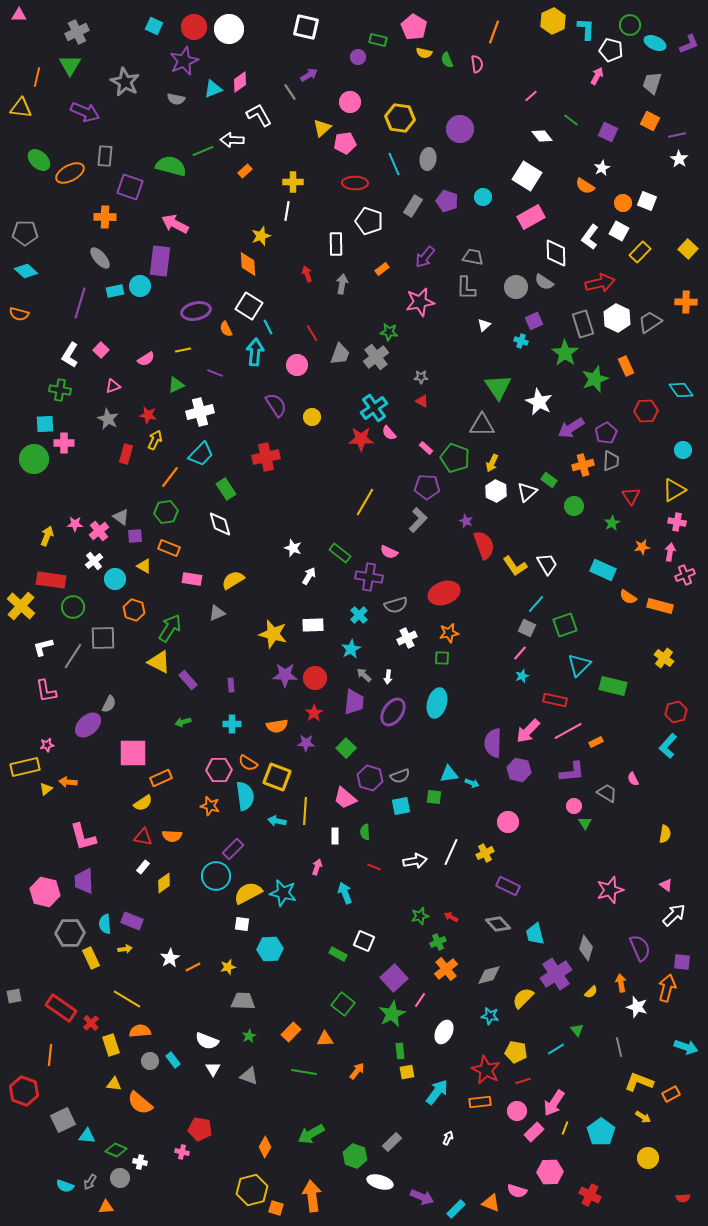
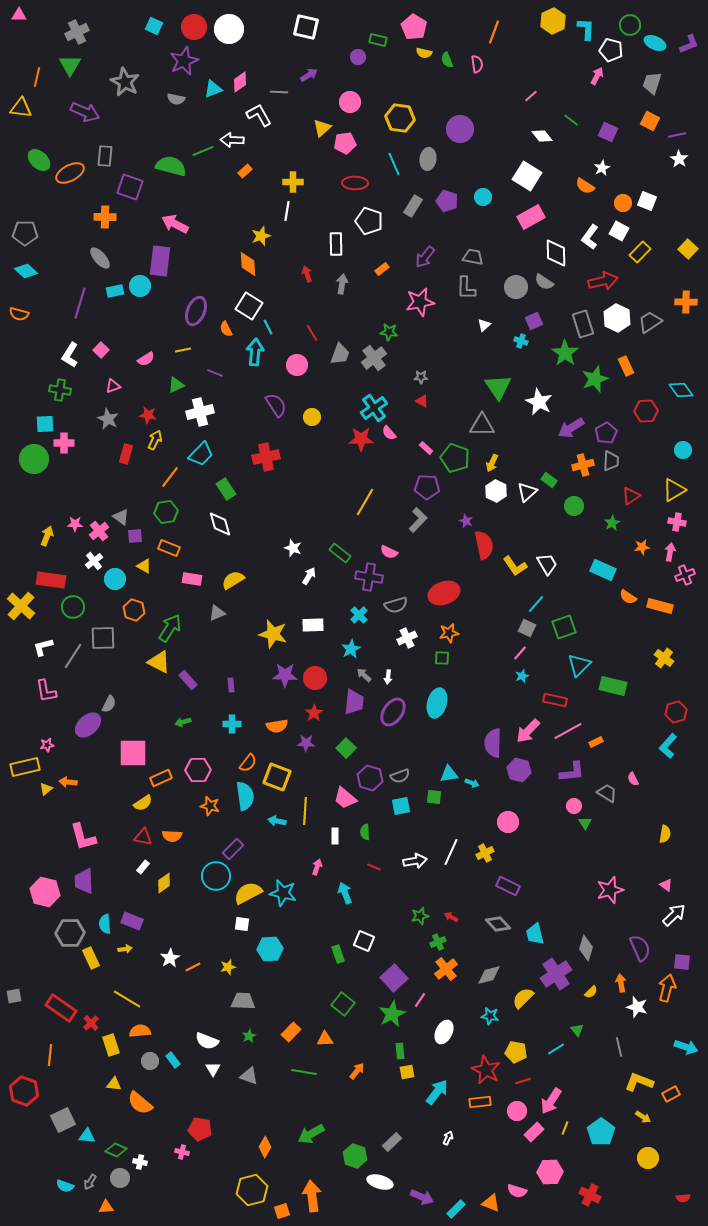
gray line at (290, 92): moved 11 px left; rotated 54 degrees counterclockwise
red arrow at (600, 283): moved 3 px right, 2 px up
purple ellipse at (196, 311): rotated 56 degrees counterclockwise
gray cross at (376, 357): moved 2 px left, 1 px down
red triangle at (631, 496): rotated 30 degrees clockwise
red semicircle at (484, 545): rotated 8 degrees clockwise
green square at (565, 625): moved 1 px left, 2 px down
orange semicircle at (248, 763): rotated 84 degrees counterclockwise
pink hexagon at (219, 770): moved 21 px left
green rectangle at (338, 954): rotated 42 degrees clockwise
pink arrow at (554, 1103): moved 3 px left, 2 px up
orange square at (276, 1208): moved 6 px right, 3 px down; rotated 35 degrees counterclockwise
